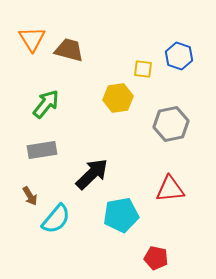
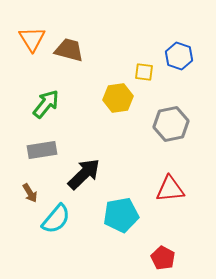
yellow square: moved 1 px right, 3 px down
black arrow: moved 8 px left
brown arrow: moved 3 px up
red pentagon: moved 7 px right; rotated 15 degrees clockwise
